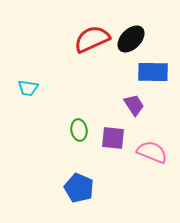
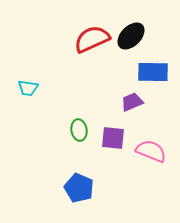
black ellipse: moved 3 px up
purple trapezoid: moved 2 px left, 3 px up; rotated 80 degrees counterclockwise
pink semicircle: moved 1 px left, 1 px up
